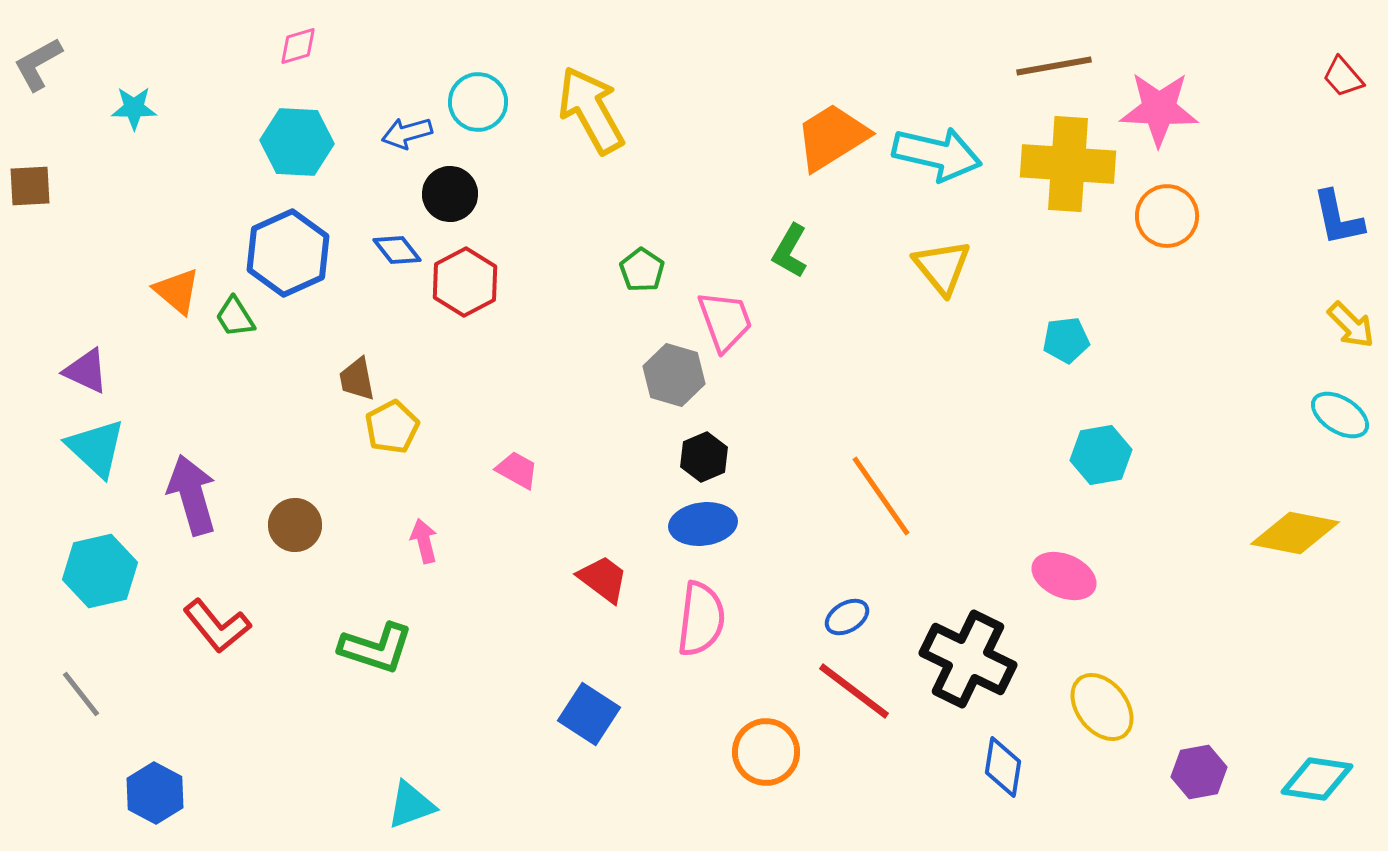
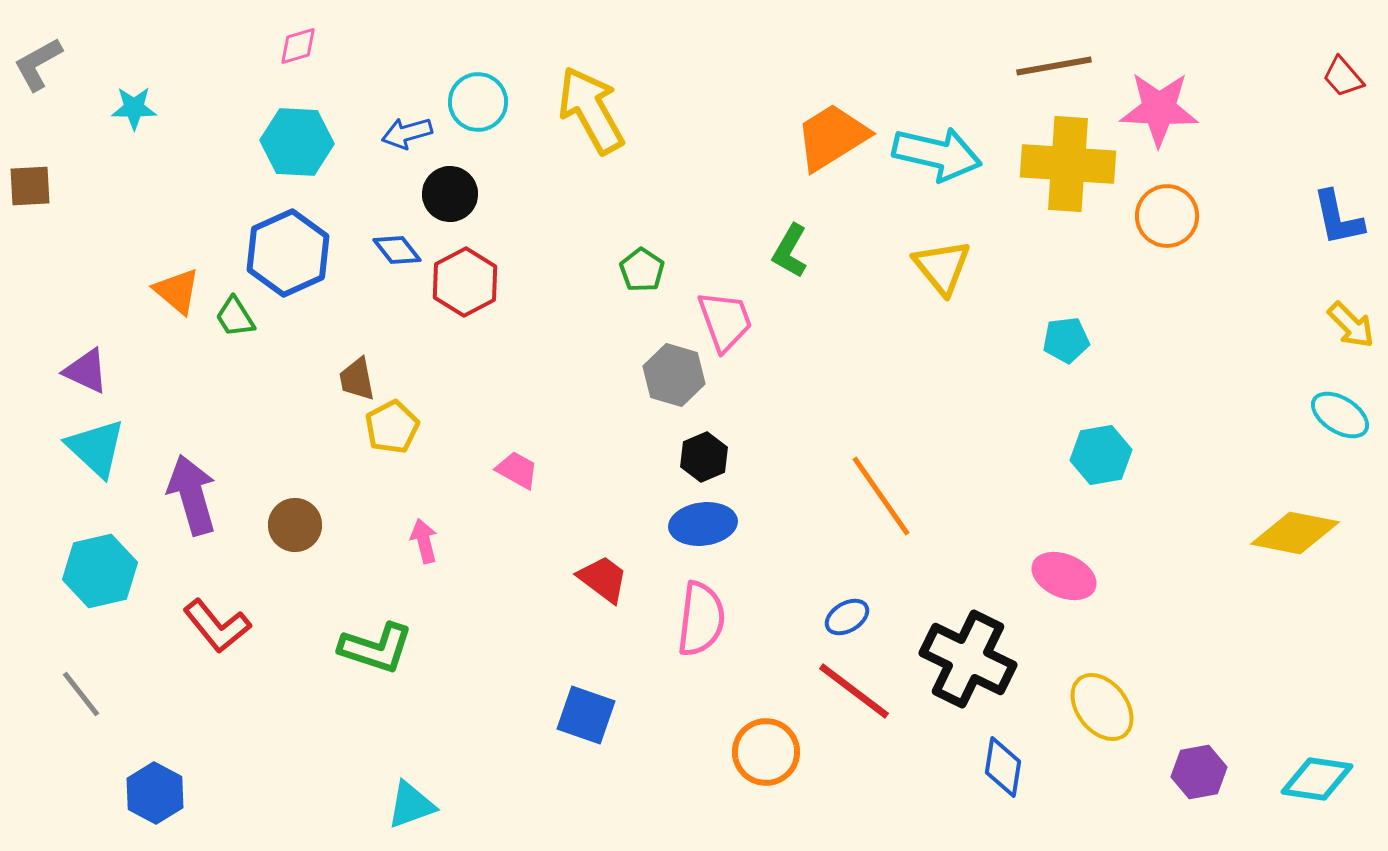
blue square at (589, 714): moved 3 px left, 1 px down; rotated 14 degrees counterclockwise
